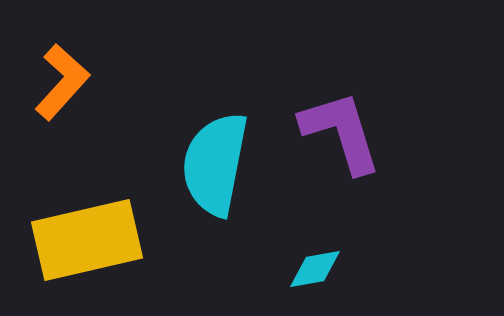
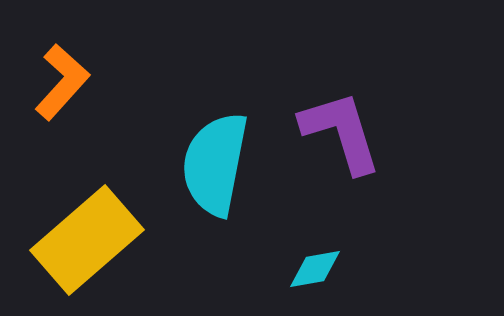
yellow rectangle: rotated 28 degrees counterclockwise
